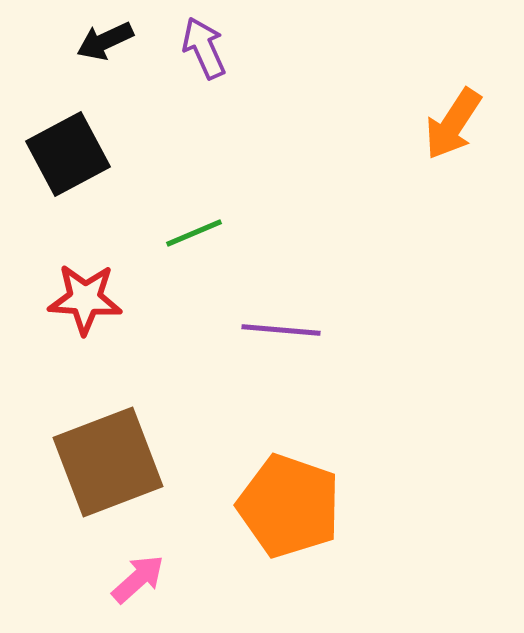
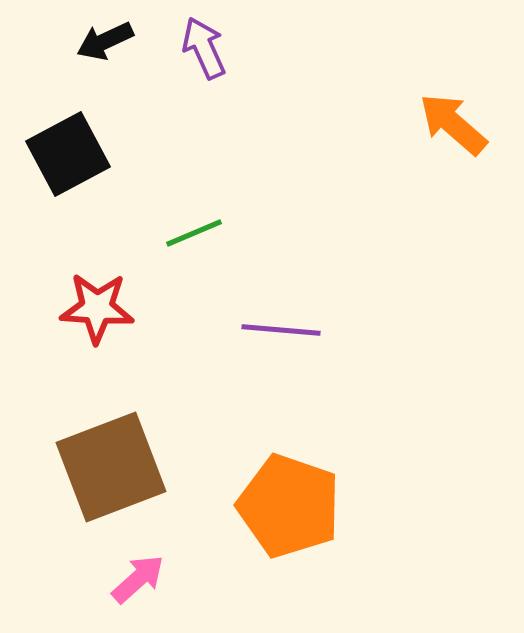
orange arrow: rotated 98 degrees clockwise
red star: moved 12 px right, 9 px down
brown square: moved 3 px right, 5 px down
